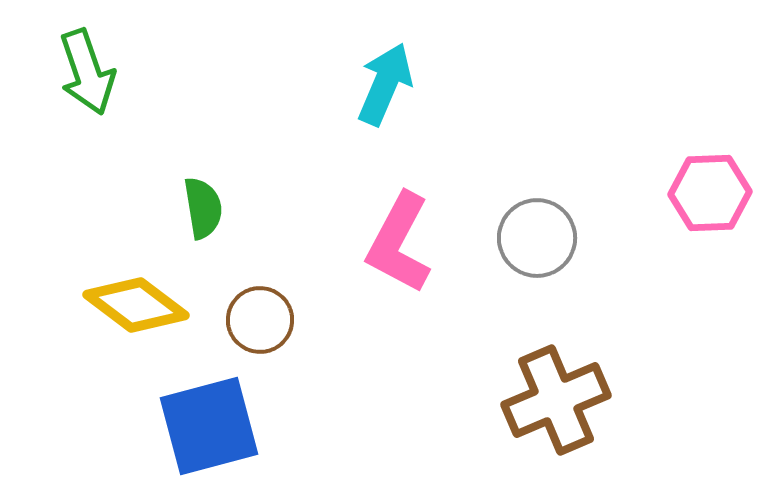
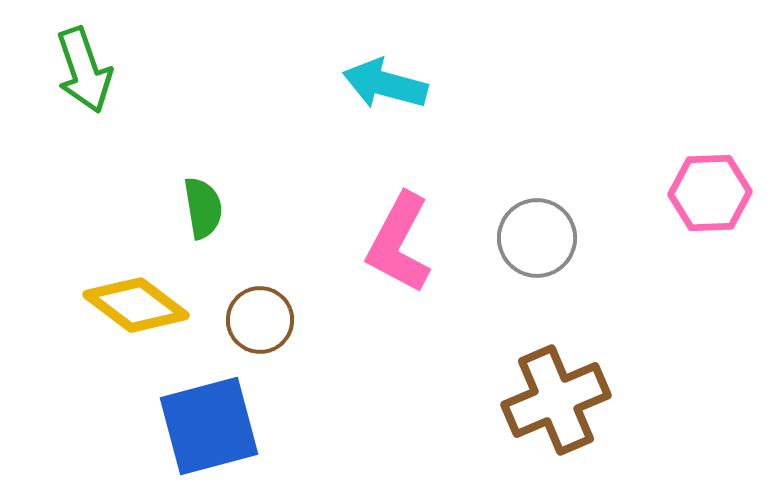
green arrow: moved 3 px left, 2 px up
cyan arrow: rotated 98 degrees counterclockwise
